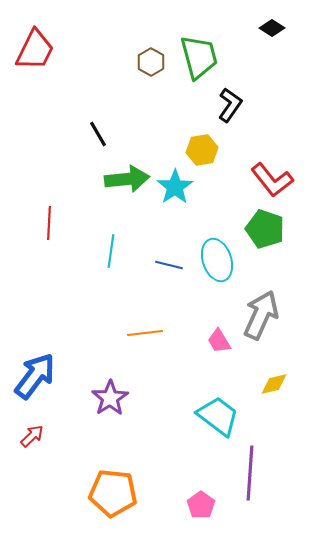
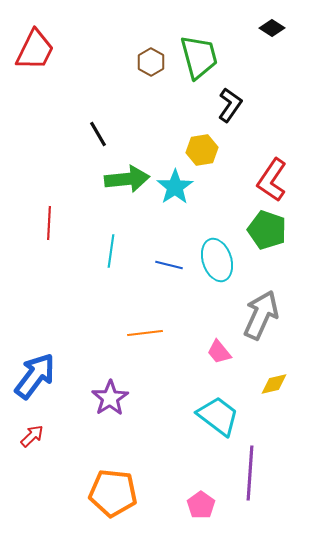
red L-shape: rotated 72 degrees clockwise
green pentagon: moved 2 px right, 1 px down
pink trapezoid: moved 11 px down; rotated 8 degrees counterclockwise
